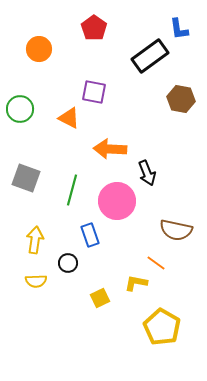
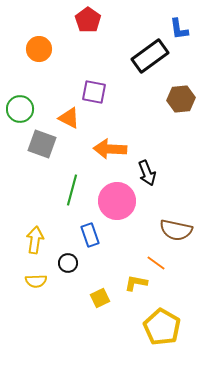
red pentagon: moved 6 px left, 8 px up
brown hexagon: rotated 16 degrees counterclockwise
gray square: moved 16 px right, 34 px up
